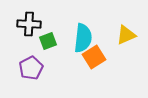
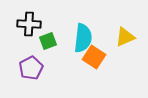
yellow triangle: moved 1 px left, 2 px down
orange square: rotated 25 degrees counterclockwise
